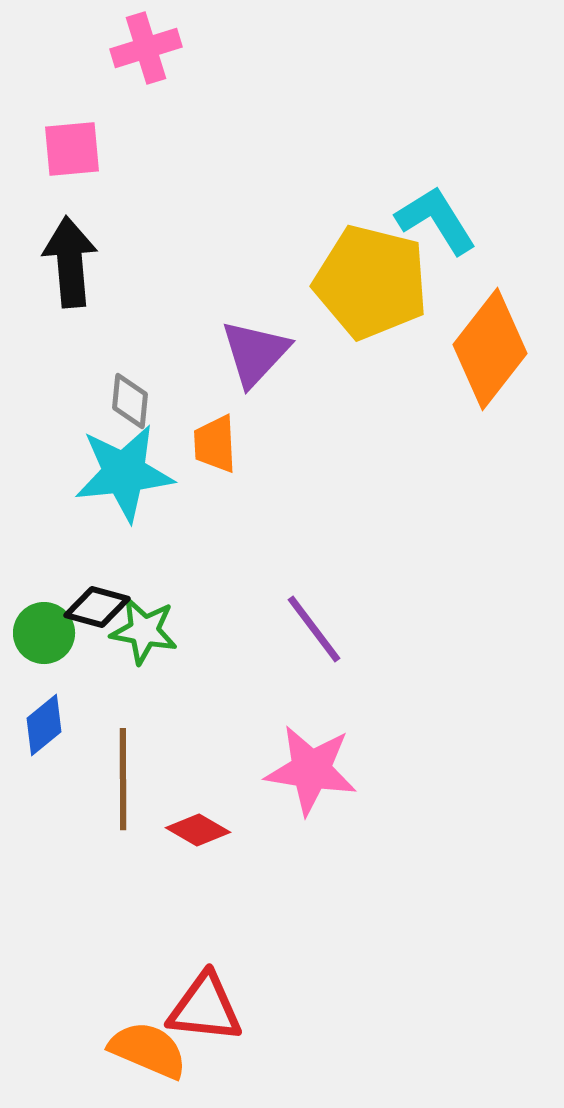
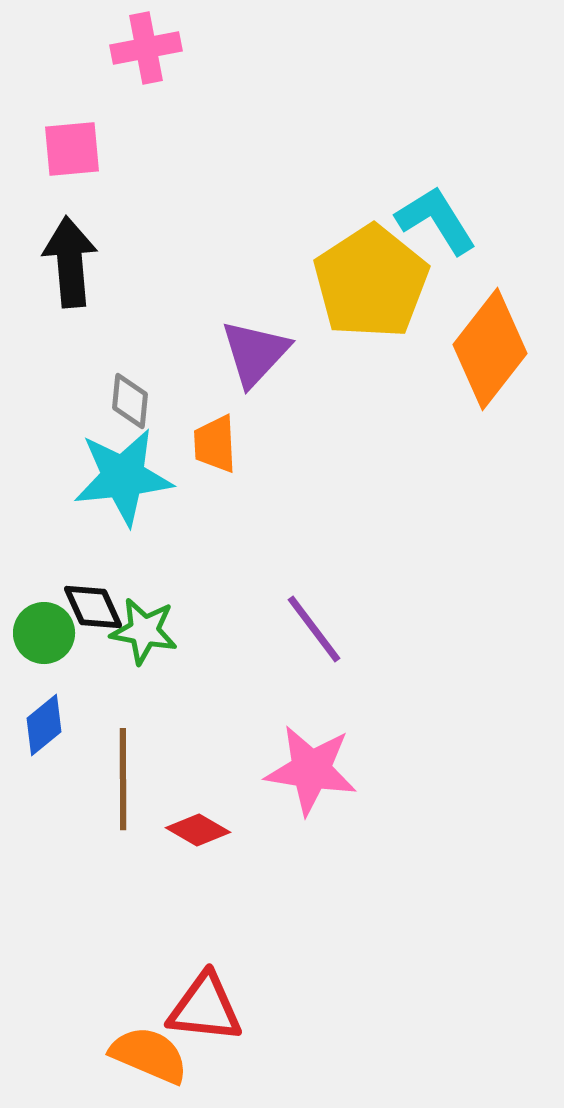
pink cross: rotated 6 degrees clockwise
yellow pentagon: rotated 25 degrees clockwise
cyan star: moved 1 px left, 4 px down
black diamond: moved 4 px left; rotated 50 degrees clockwise
orange semicircle: moved 1 px right, 5 px down
